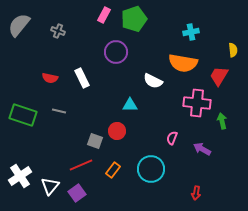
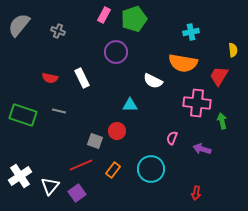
purple arrow: rotated 12 degrees counterclockwise
